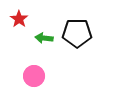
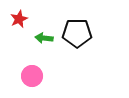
red star: rotated 12 degrees clockwise
pink circle: moved 2 px left
